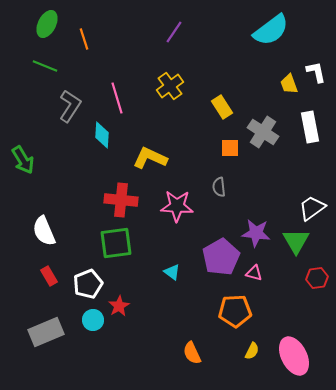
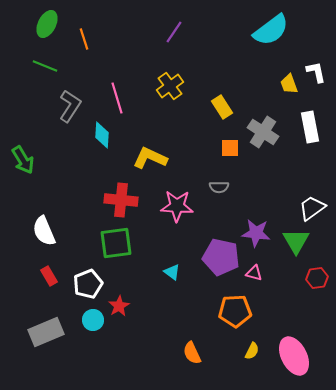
gray semicircle: rotated 84 degrees counterclockwise
purple pentagon: rotated 30 degrees counterclockwise
